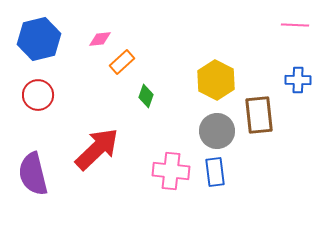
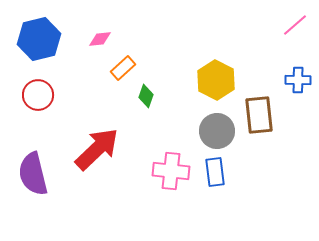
pink line: rotated 44 degrees counterclockwise
orange rectangle: moved 1 px right, 6 px down
